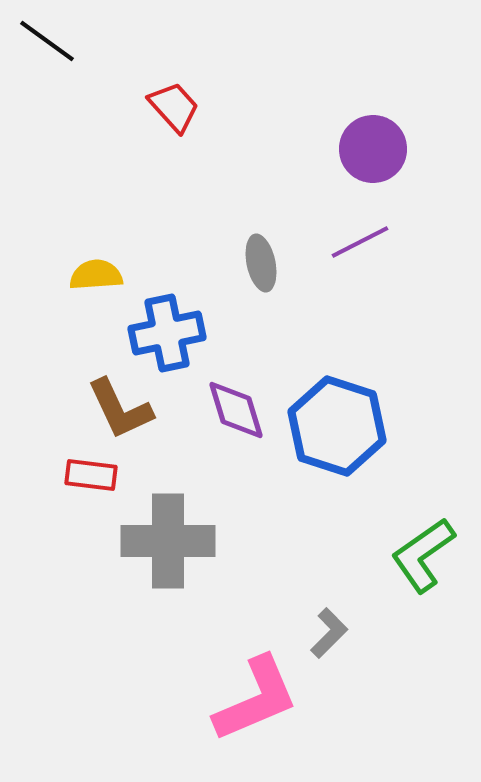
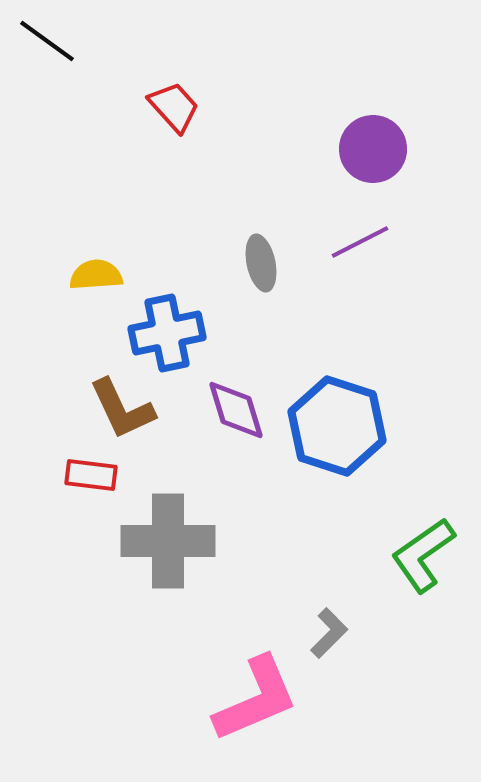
brown L-shape: moved 2 px right
